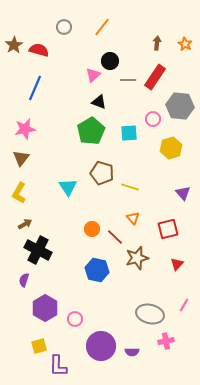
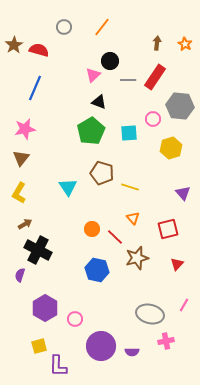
purple semicircle at (24, 280): moved 4 px left, 5 px up
